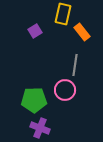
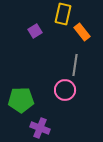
green pentagon: moved 13 px left
